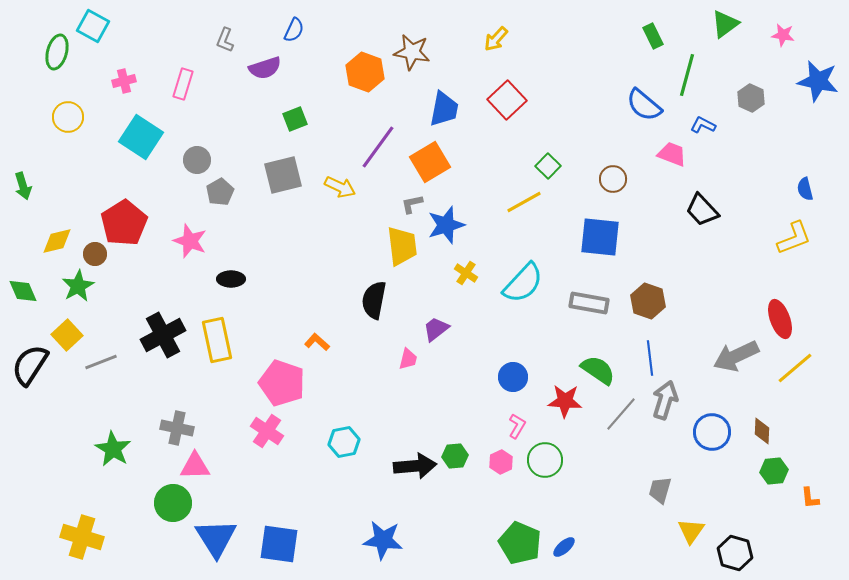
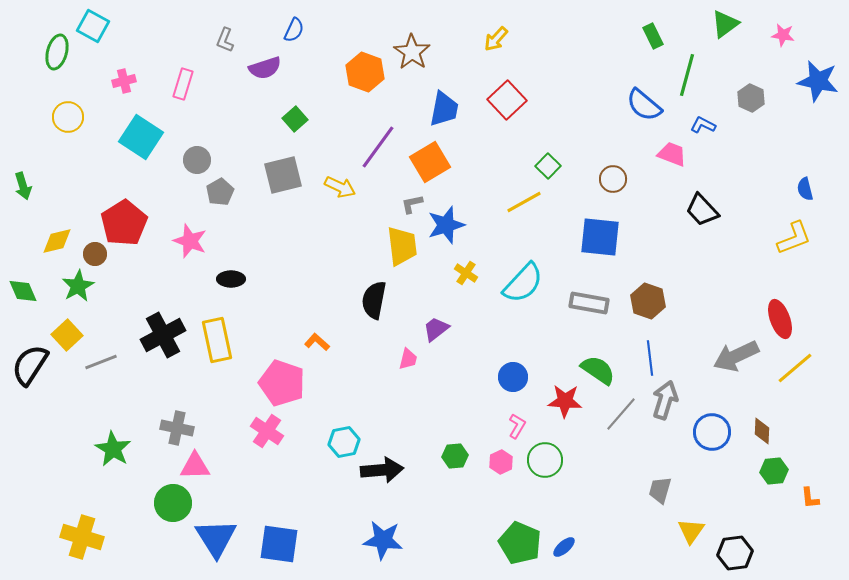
brown star at (412, 52): rotated 24 degrees clockwise
green square at (295, 119): rotated 20 degrees counterclockwise
black arrow at (415, 466): moved 33 px left, 4 px down
black hexagon at (735, 553): rotated 24 degrees counterclockwise
